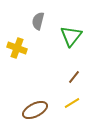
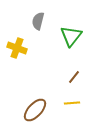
yellow line: rotated 28 degrees clockwise
brown ellipse: rotated 20 degrees counterclockwise
